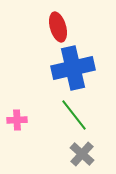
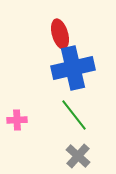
red ellipse: moved 2 px right, 7 px down
gray cross: moved 4 px left, 2 px down
